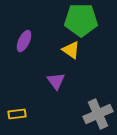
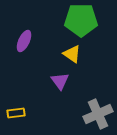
yellow triangle: moved 1 px right, 4 px down
purple triangle: moved 4 px right
yellow rectangle: moved 1 px left, 1 px up
